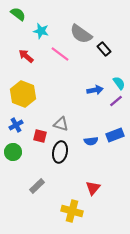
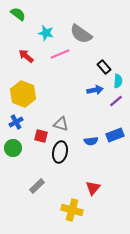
cyan star: moved 5 px right, 2 px down
black rectangle: moved 18 px down
pink line: rotated 60 degrees counterclockwise
cyan semicircle: moved 1 px left, 2 px up; rotated 40 degrees clockwise
blue cross: moved 3 px up
red square: moved 1 px right
green circle: moved 4 px up
yellow cross: moved 1 px up
